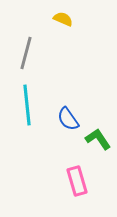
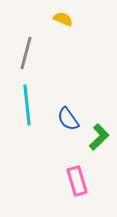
green L-shape: moved 1 px right, 2 px up; rotated 80 degrees clockwise
